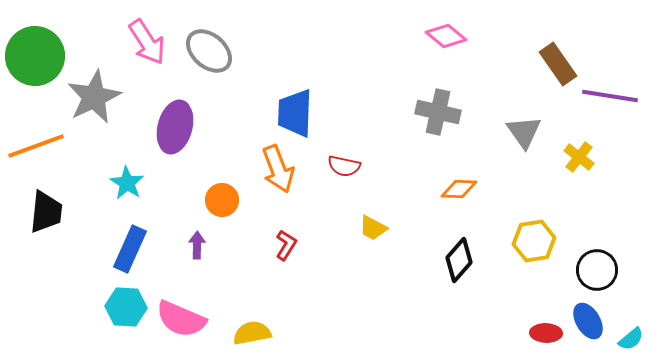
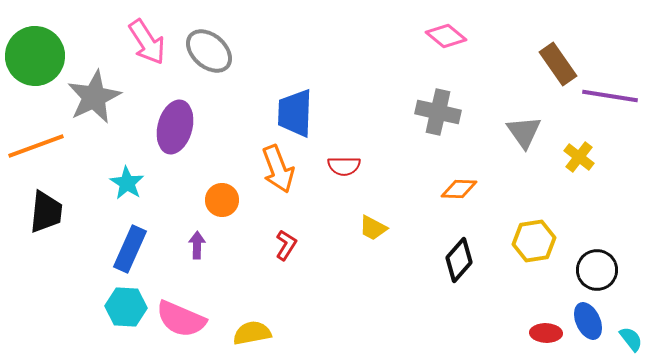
red semicircle: rotated 12 degrees counterclockwise
blue ellipse: rotated 6 degrees clockwise
cyan semicircle: rotated 88 degrees counterclockwise
